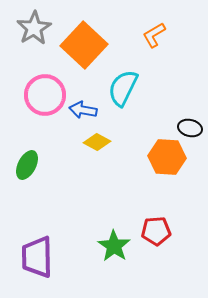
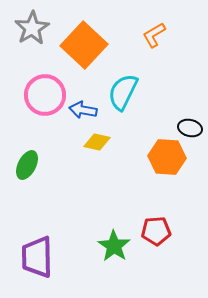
gray star: moved 2 px left
cyan semicircle: moved 4 px down
yellow diamond: rotated 16 degrees counterclockwise
